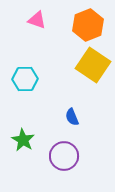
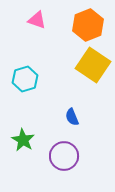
cyan hexagon: rotated 15 degrees counterclockwise
